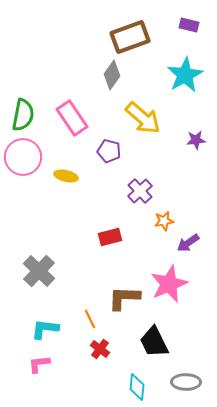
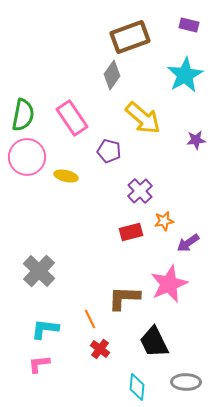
pink circle: moved 4 px right
red rectangle: moved 21 px right, 5 px up
